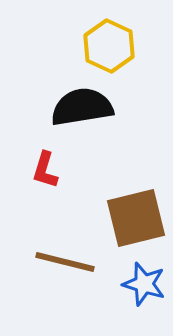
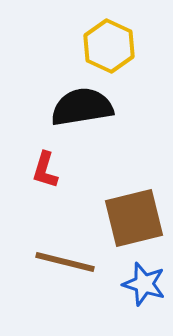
brown square: moved 2 px left
